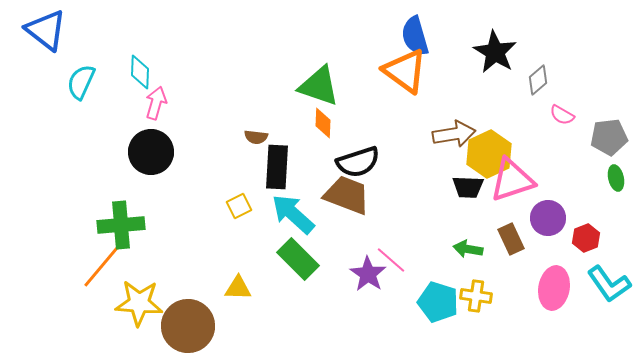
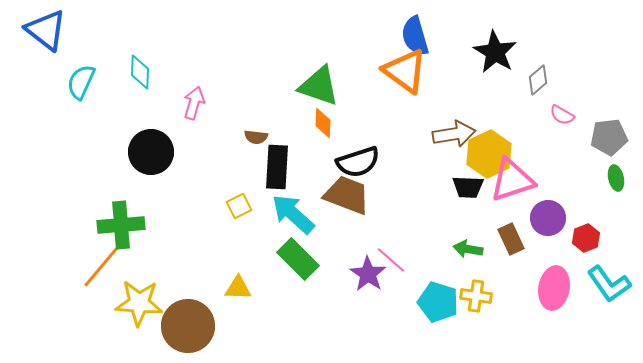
pink arrow: moved 38 px right
